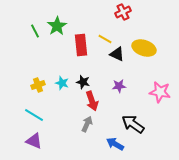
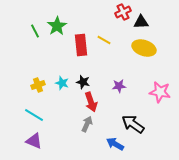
yellow line: moved 1 px left, 1 px down
black triangle: moved 24 px right, 32 px up; rotated 28 degrees counterclockwise
red arrow: moved 1 px left, 1 px down
